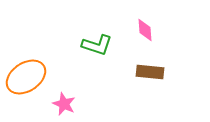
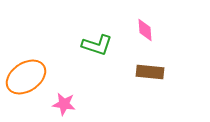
pink star: rotated 15 degrees counterclockwise
